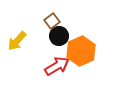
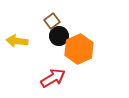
yellow arrow: rotated 55 degrees clockwise
orange hexagon: moved 2 px left, 2 px up
red arrow: moved 4 px left, 12 px down
